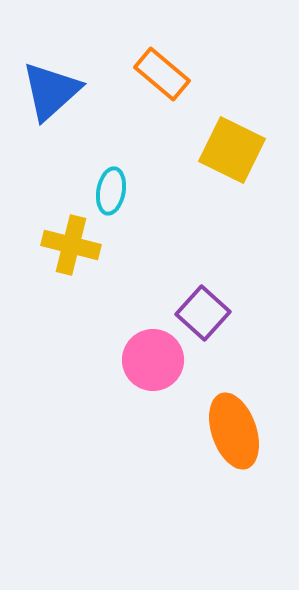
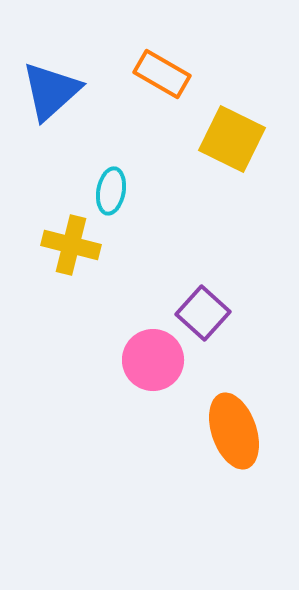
orange rectangle: rotated 10 degrees counterclockwise
yellow square: moved 11 px up
